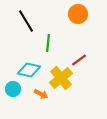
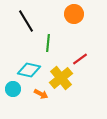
orange circle: moved 4 px left
red line: moved 1 px right, 1 px up
